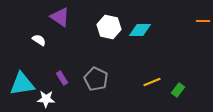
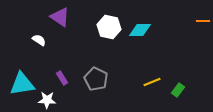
white star: moved 1 px right, 1 px down
